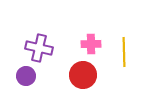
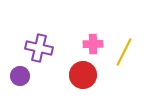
pink cross: moved 2 px right
yellow line: rotated 28 degrees clockwise
purple circle: moved 6 px left
